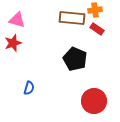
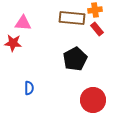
pink triangle: moved 6 px right, 3 px down; rotated 12 degrees counterclockwise
red rectangle: rotated 16 degrees clockwise
red star: rotated 24 degrees clockwise
black pentagon: rotated 20 degrees clockwise
blue semicircle: rotated 16 degrees counterclockwise
red circle: moved 1 px left, 1 px up
